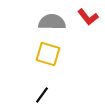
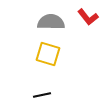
gray semicircle: moved 1 px left
black line: rotated 42 degrees clockwise
